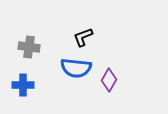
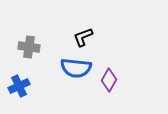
blue cross: moved 4 px left, 1 px down; rotated 25 degrees counterclockwise
